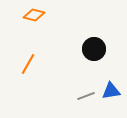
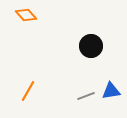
orange diamond: moved 8 px left; rotated 35 degrees clockwise
black circle: moved 3 px left, 3 px up
orange line: moved 27 px down
